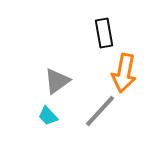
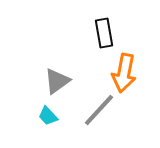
gray line: moved 1 px left, 1 px up
